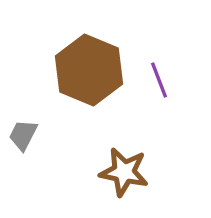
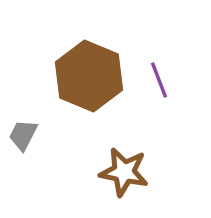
brown hexagon: moved 6 px down
